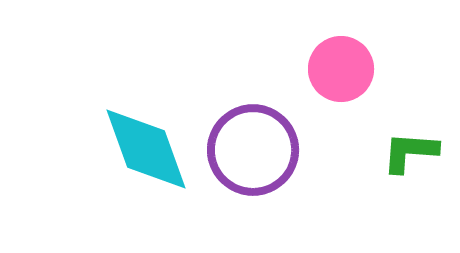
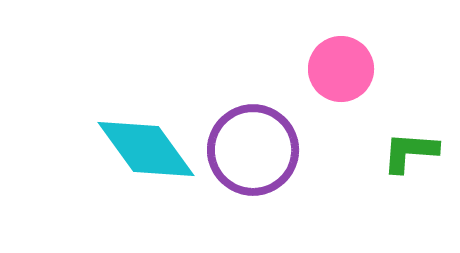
cyan diamond: rotated 16 degrees counterclockwise
